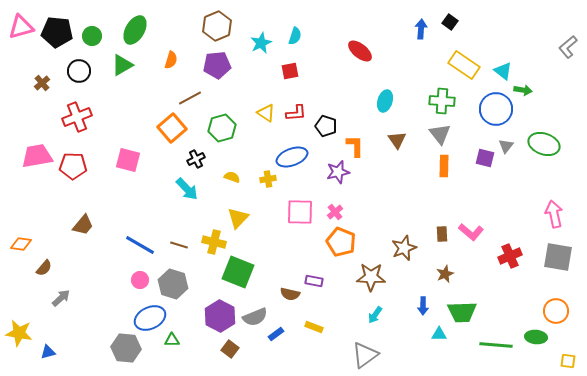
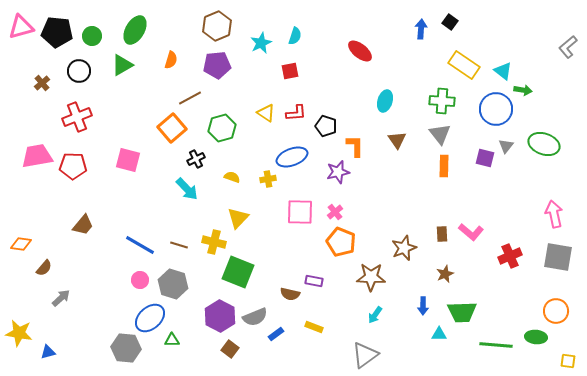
blue ellipse at (150, 318): rotated 16 degrees counterclockwise
